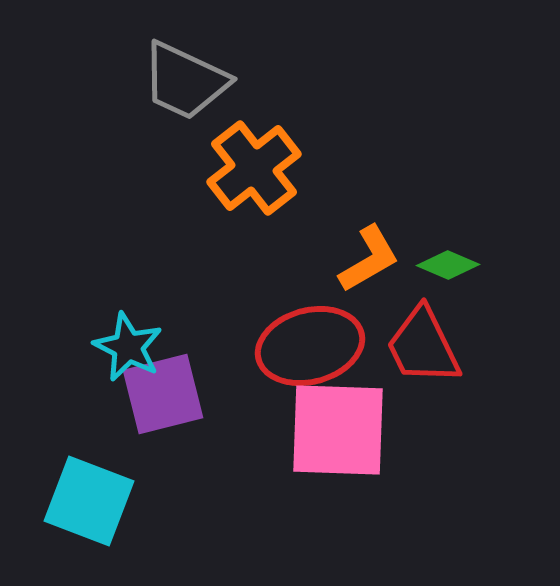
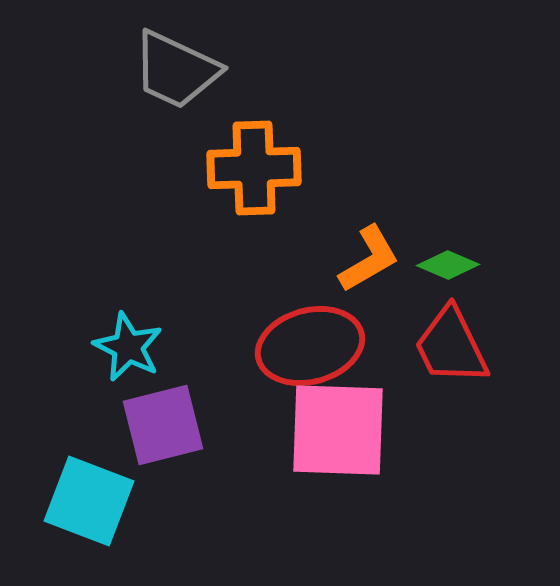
gray trapezoid: moved 9 px left, 11 px up
orange cross: rotated 36 degrees clockwise
red trapezoid: moved 28 px right
purple square: moved 31 px down
